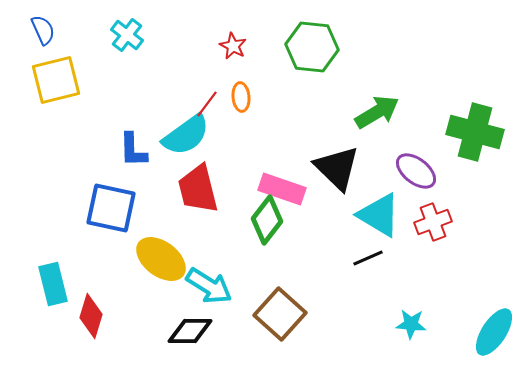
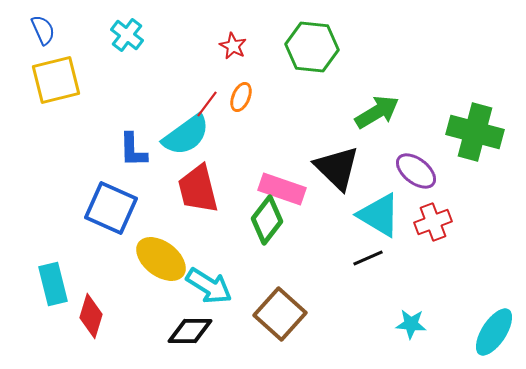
orange ellipse: rotated 28 degrees clockwise
blue square: rotated 12 degrees clockwise
